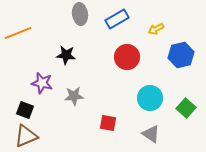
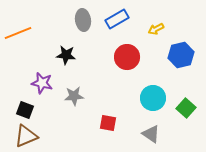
gray ellipse: moved 3 px right, 6 px down
cyan circle: moved 3 px right
